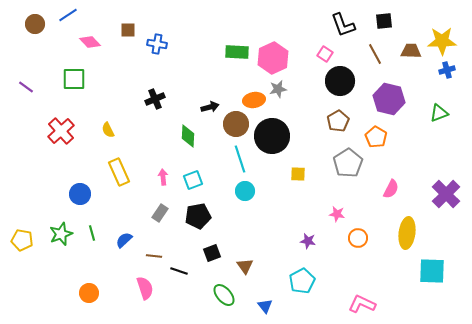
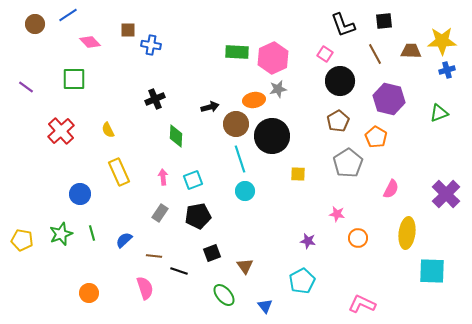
blue cross at (157, 44): moved 6 px left, 1 px down
green diamond at (188, 136): moved 12 px left
